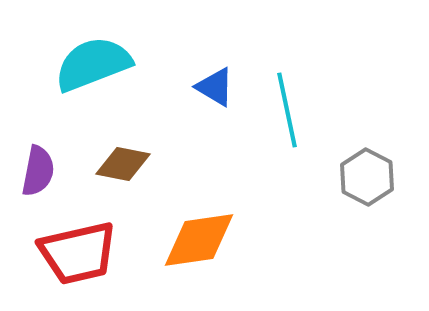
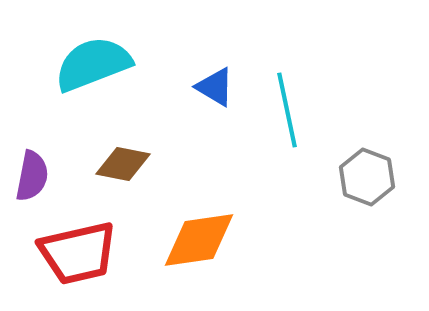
purple semicircle: moved 6 px left, 5 px down
gray hexagon: rotated 6 degrees counterclockwise
